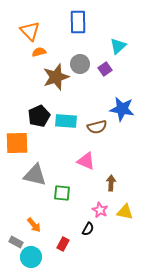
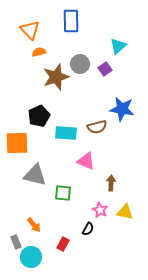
blue rectangle: moved 7 px left, 1 px up
orange triangle: moved 1 px up
cyan rectangle: moved 12 px down
green square: moved 1 px right
gray rectangle: rotated 40 degrees clockwise
